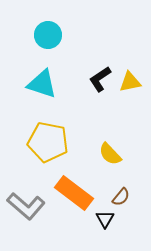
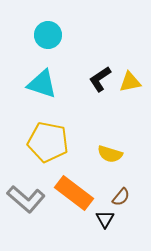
yellow semicircle: rotated 30 degrees counterclockwise
gray L-shape: moved 7 px up
